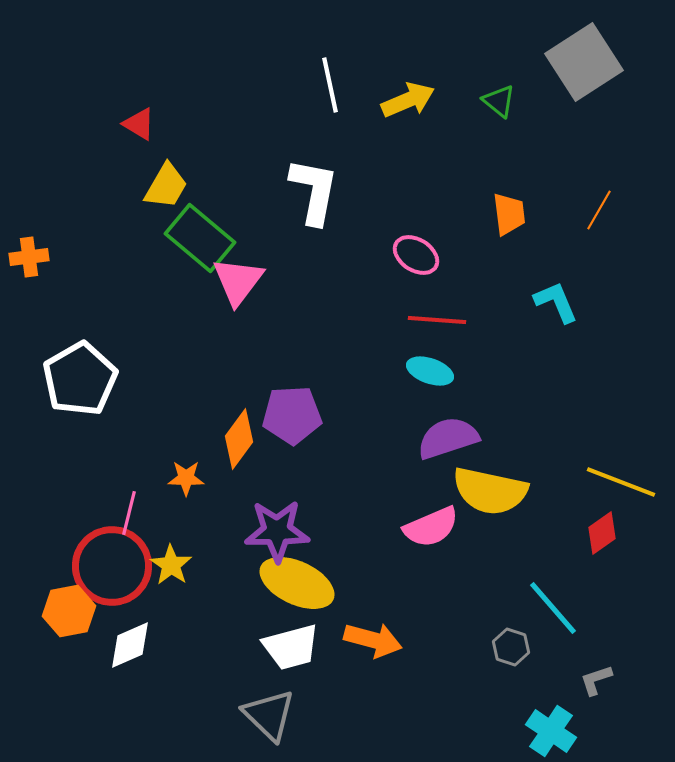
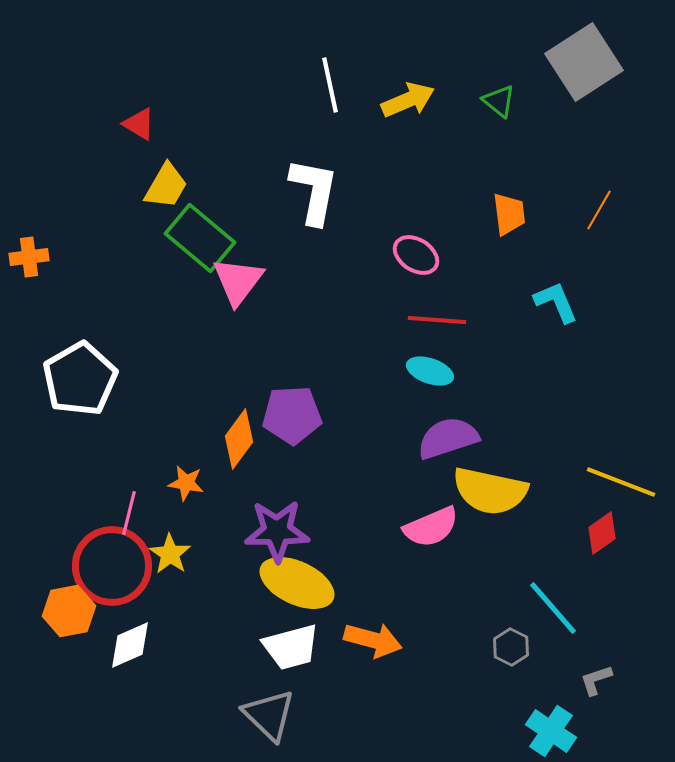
orange star: moved 5 px down; rotated 9 degrees clockwise
yellow star: moved 1 px left, 11 px up
gray hexagon: rotated 9 degrees clockwise
